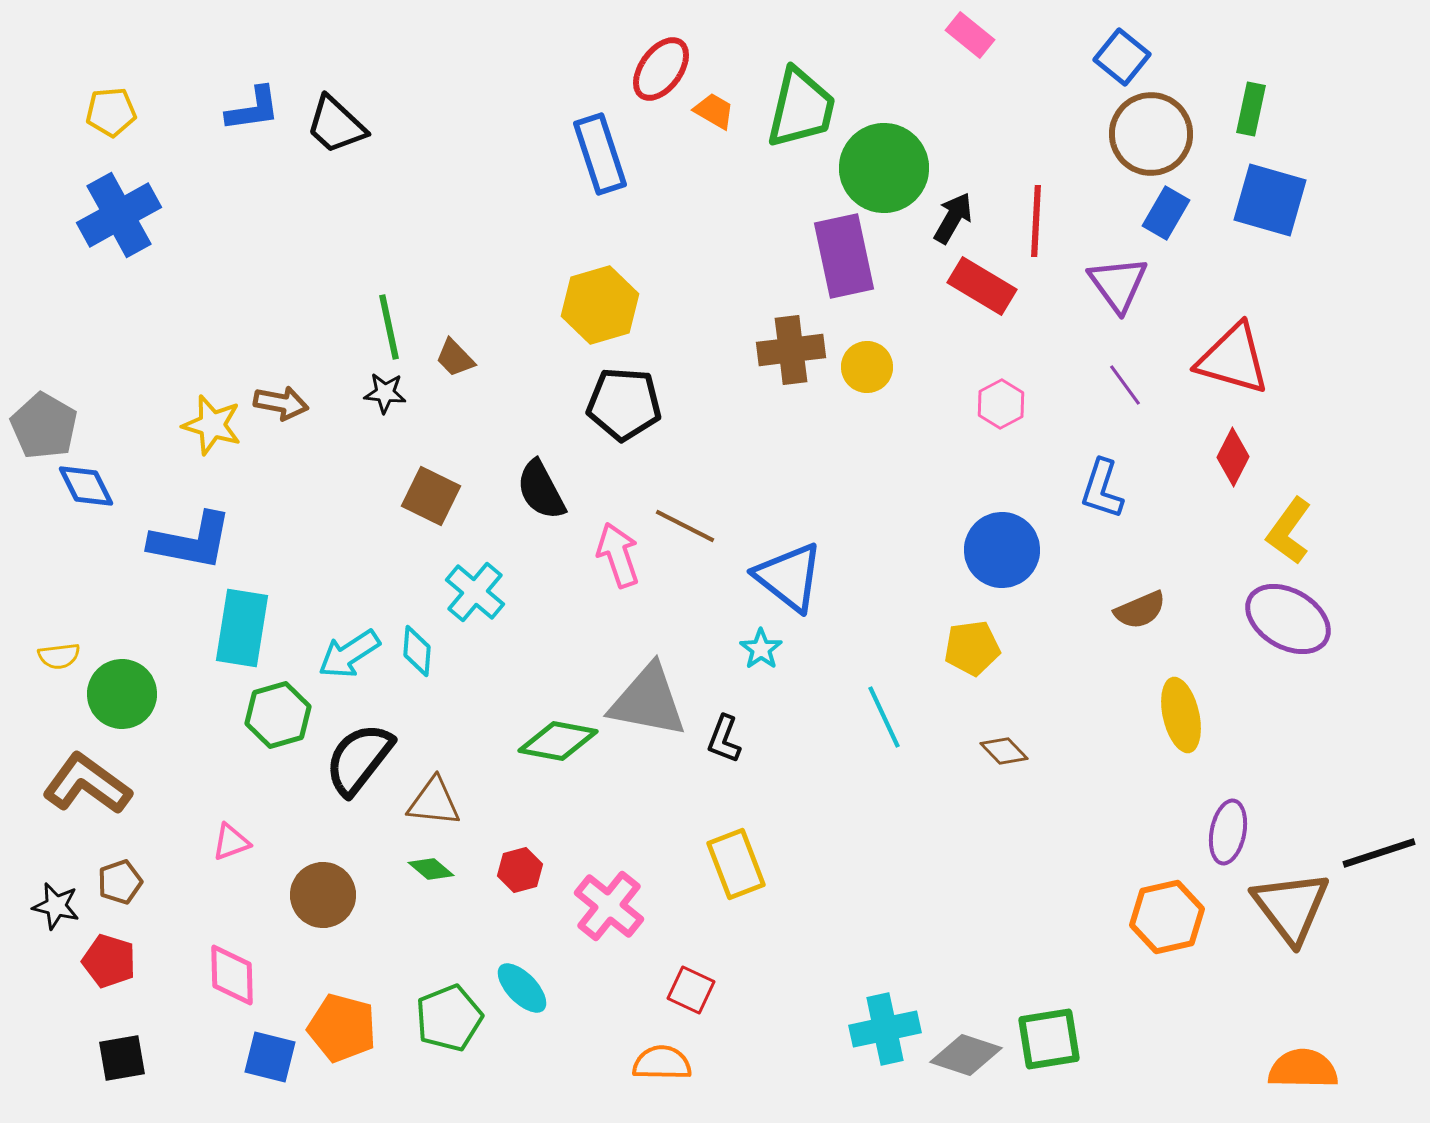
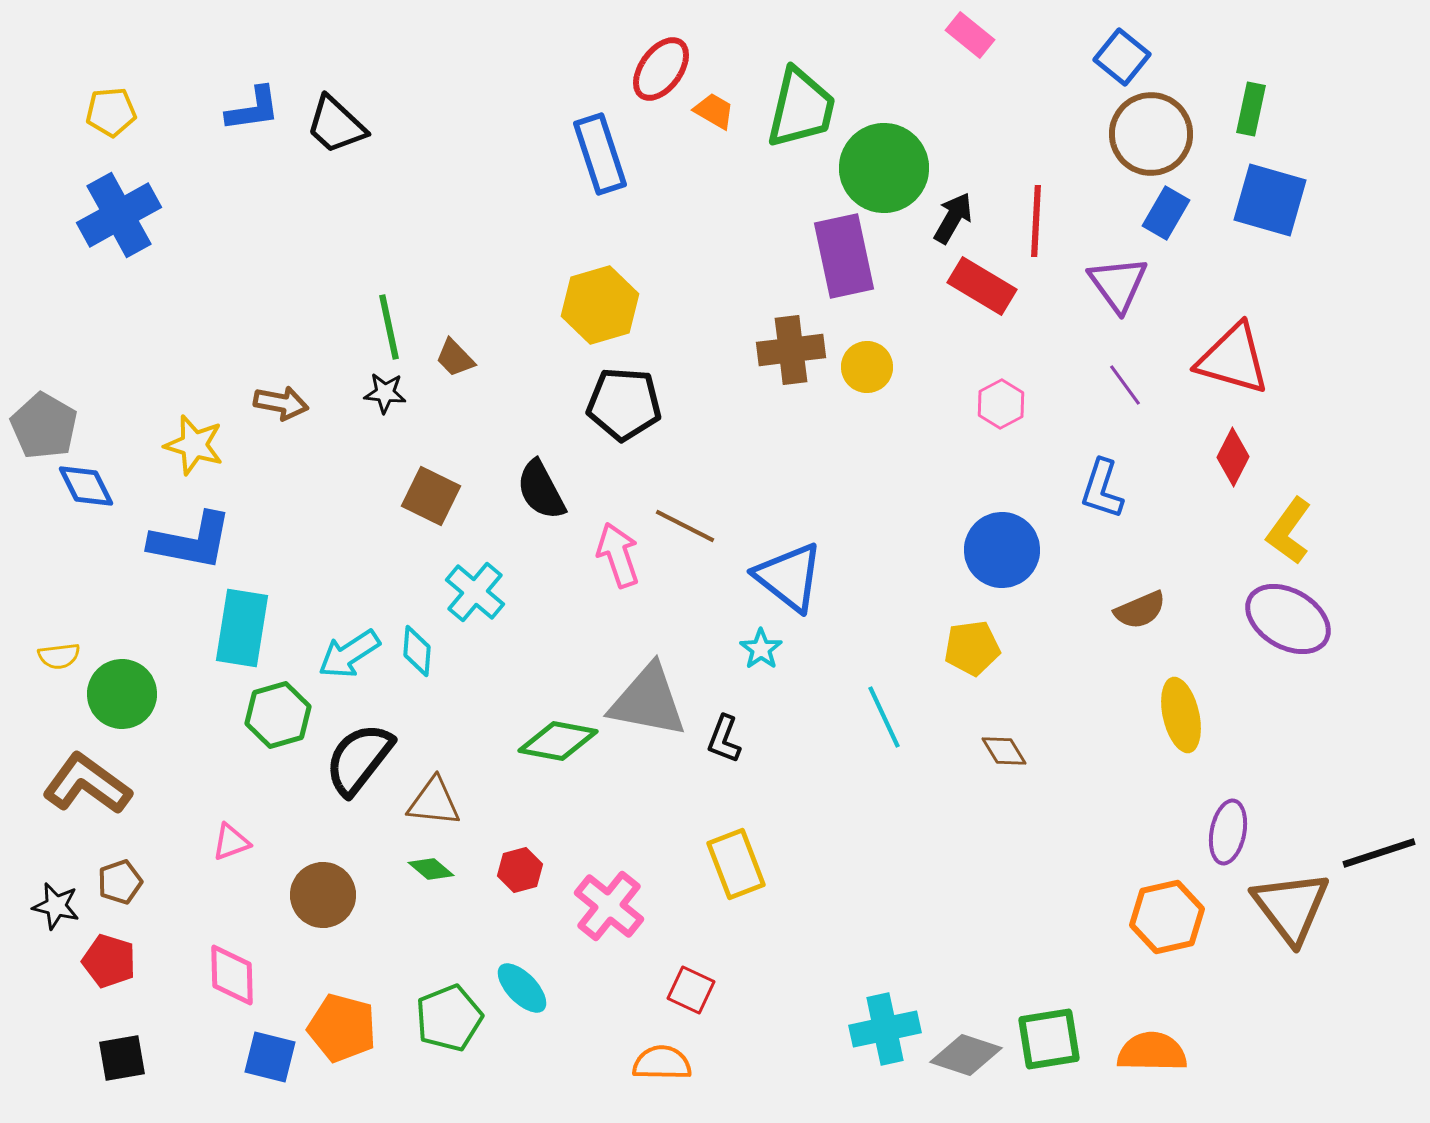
yellow star at (212, 425): moved 18 px left, 20 px down
brown diamond at (1004, 751): rotated 12 degrees clockwise
orange semicircle at (1303, 1069): moved 151 px left, 17 px up
